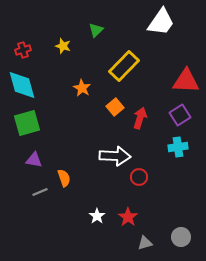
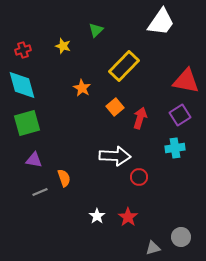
red triangle: rotated 8 degrees clockwise
cyan cross: moved 3 px left, 1 px down
gray triangle: moved 8 px right, 5 px down
